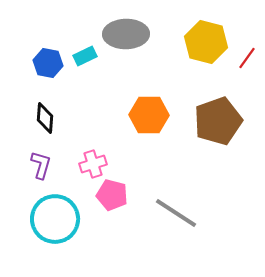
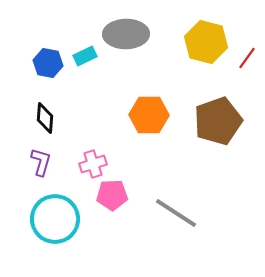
purple L-shape: moved 3 px up
pink pentagon: rotated 16 degrees counterclockwise
